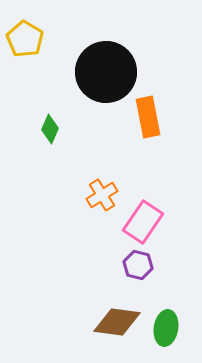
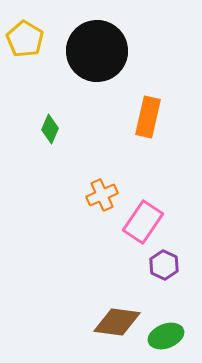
black circle: moved 9 px left, 21 px up
orange rectangle: rotated 24 degrees clockwise
orange cross: rotated 8 degrees clockwise
purple hexagon: moved 26 px right; rotated 12 degrees clockwise
green ellipse: moved 8 px down; rotated 60 degrees clockwise
